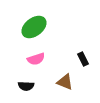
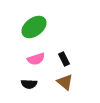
black rectangle: moved 19 px left
brown triangle: rotated 18 degrees clockwise
black semicircle: moved 3 px right, 2 px up
